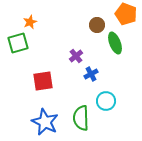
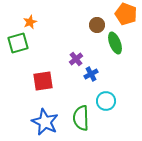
purple cross: moved 3 px down
